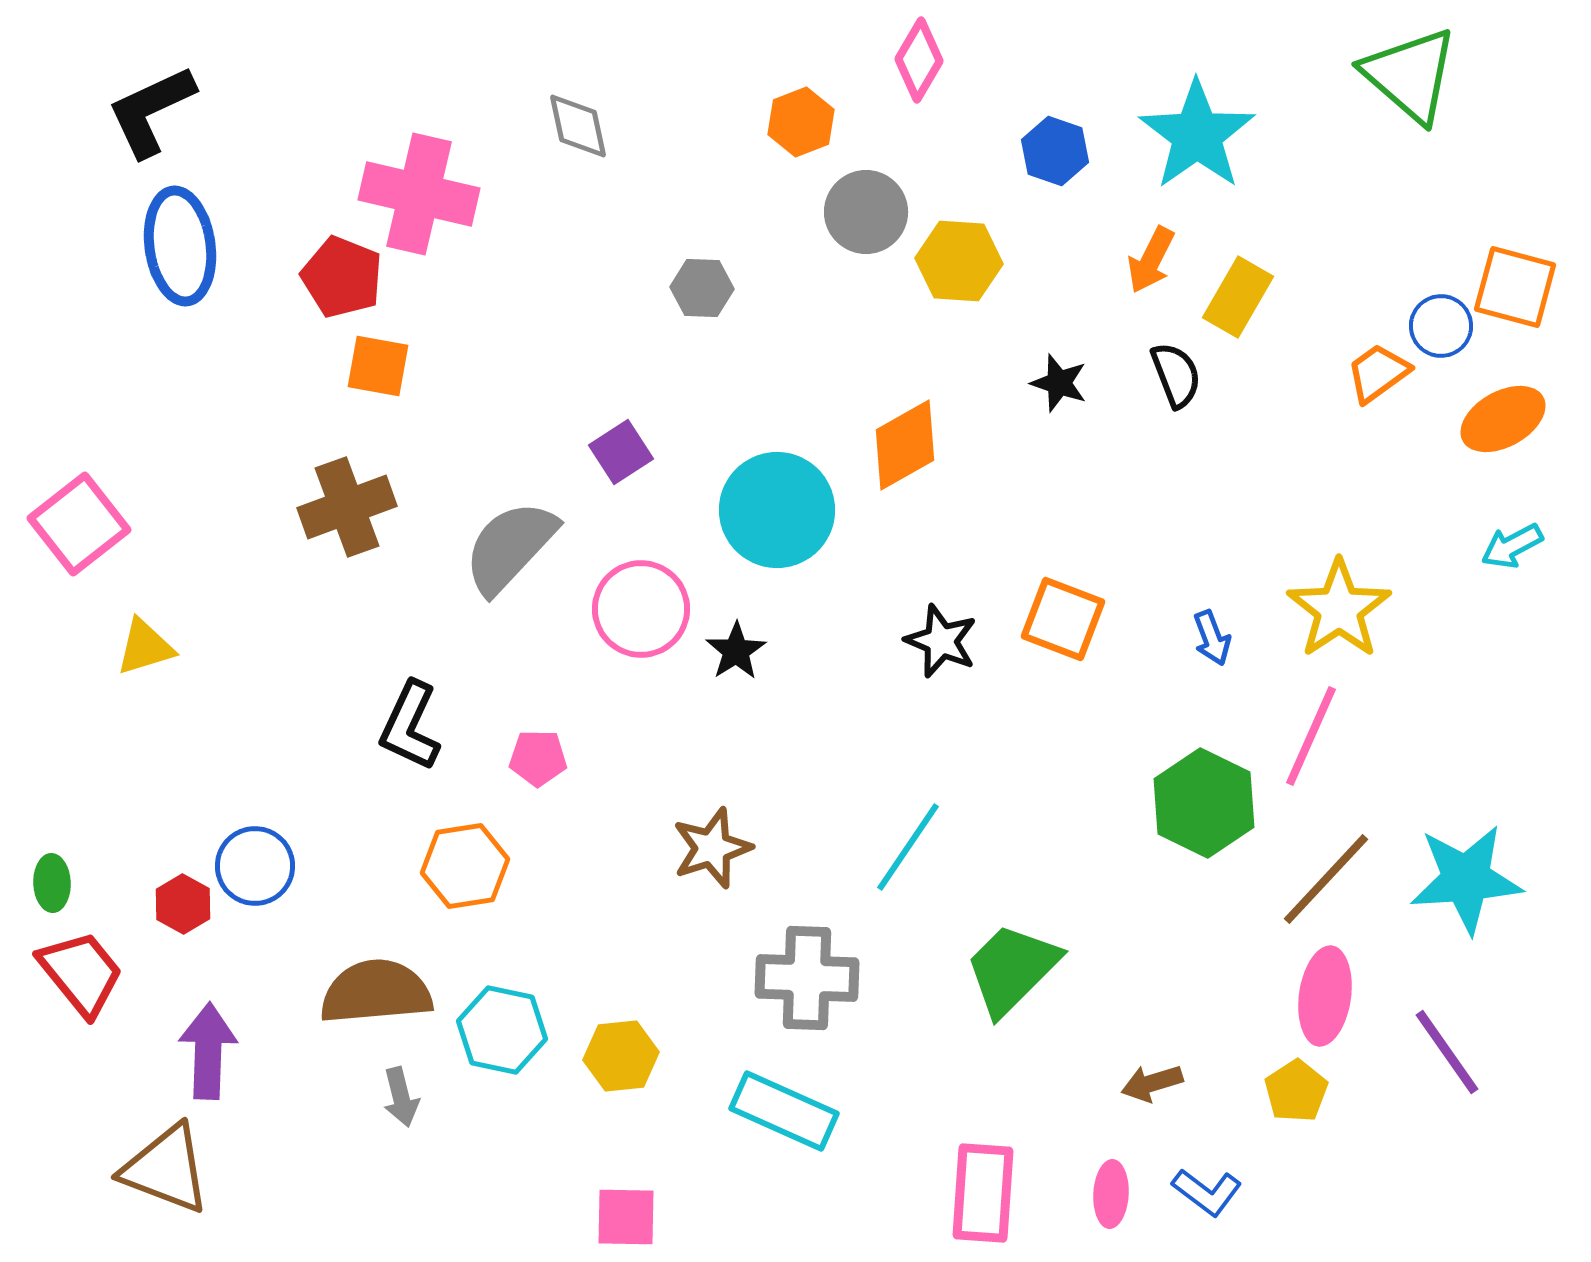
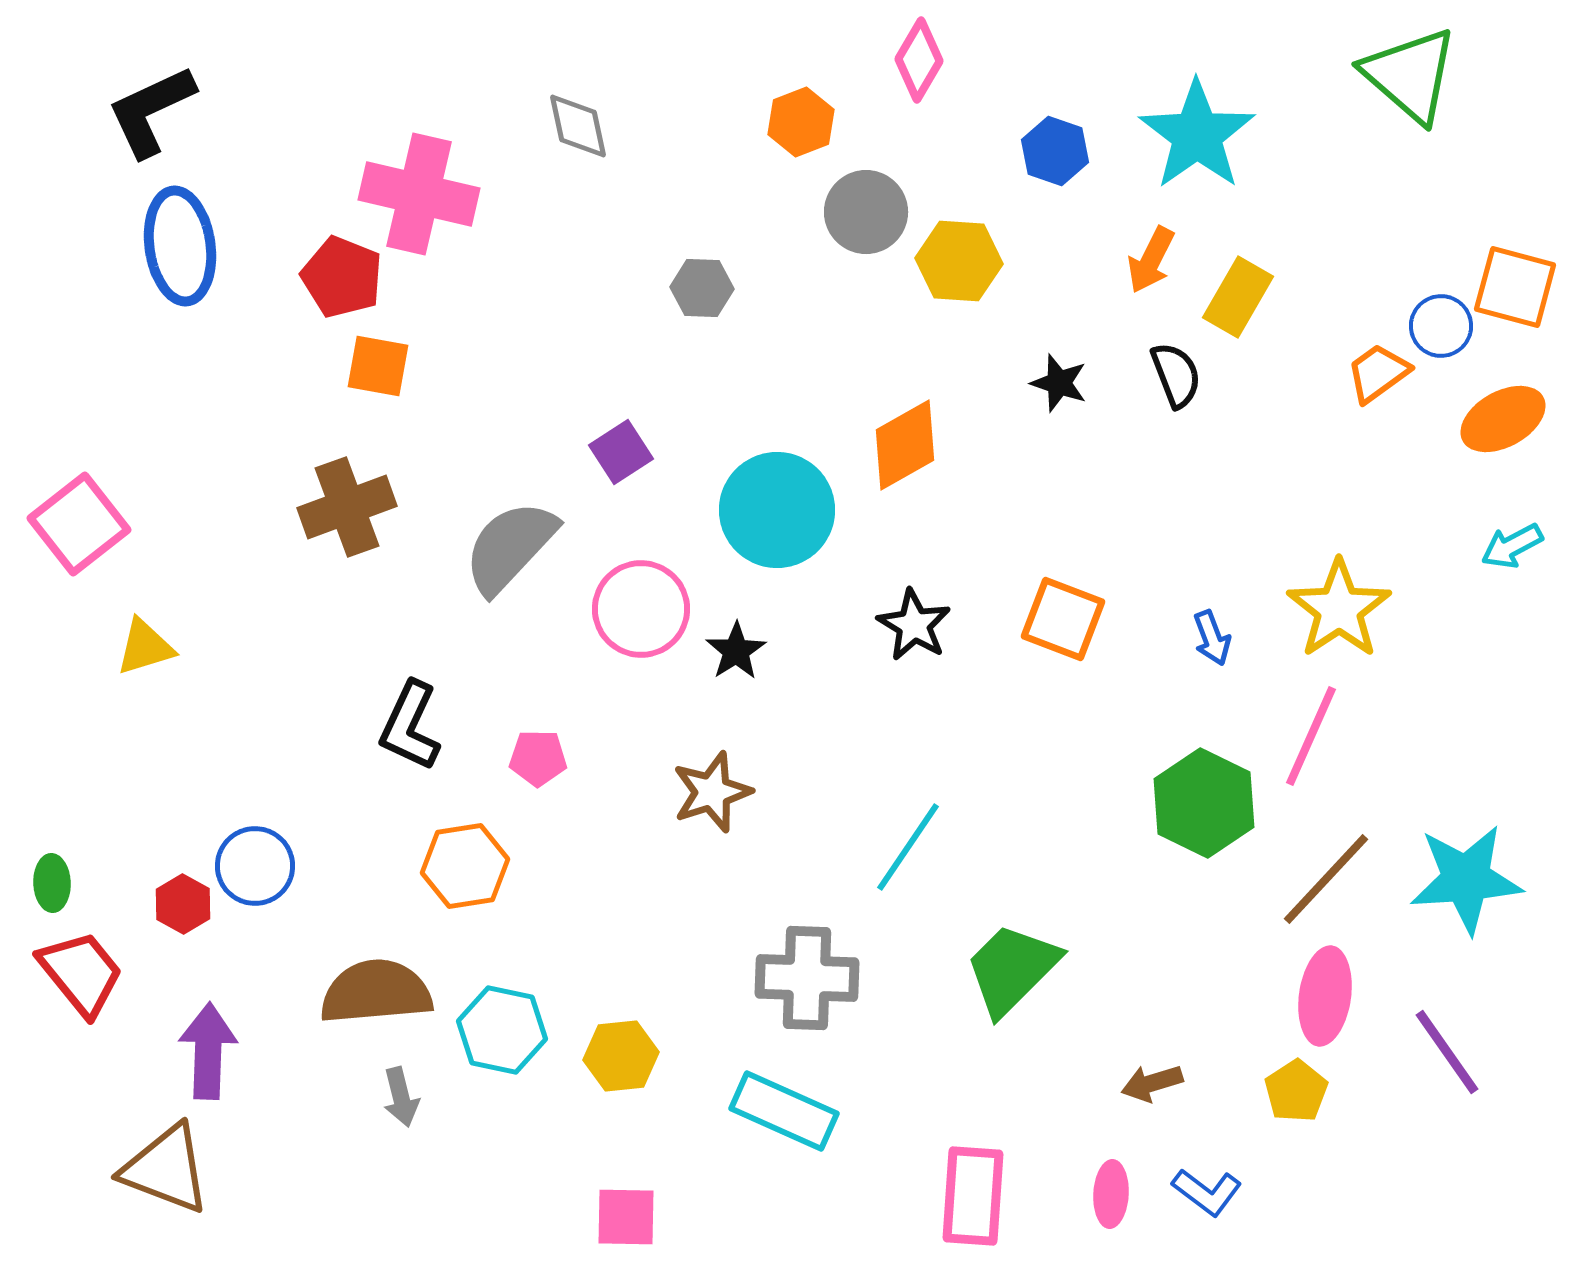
black star at (941, 641): moved 27 px left, 16 px up; rotated 8 degrees clockwise
brown star at (712, 848): moved 56 px up
pink rectangle at (983, 1193): moved 10 px left, 3 px down
